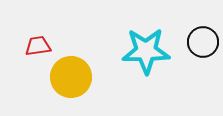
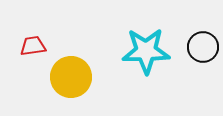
black circle: moved 5 px down
red trapezoid: moved 5 px left
